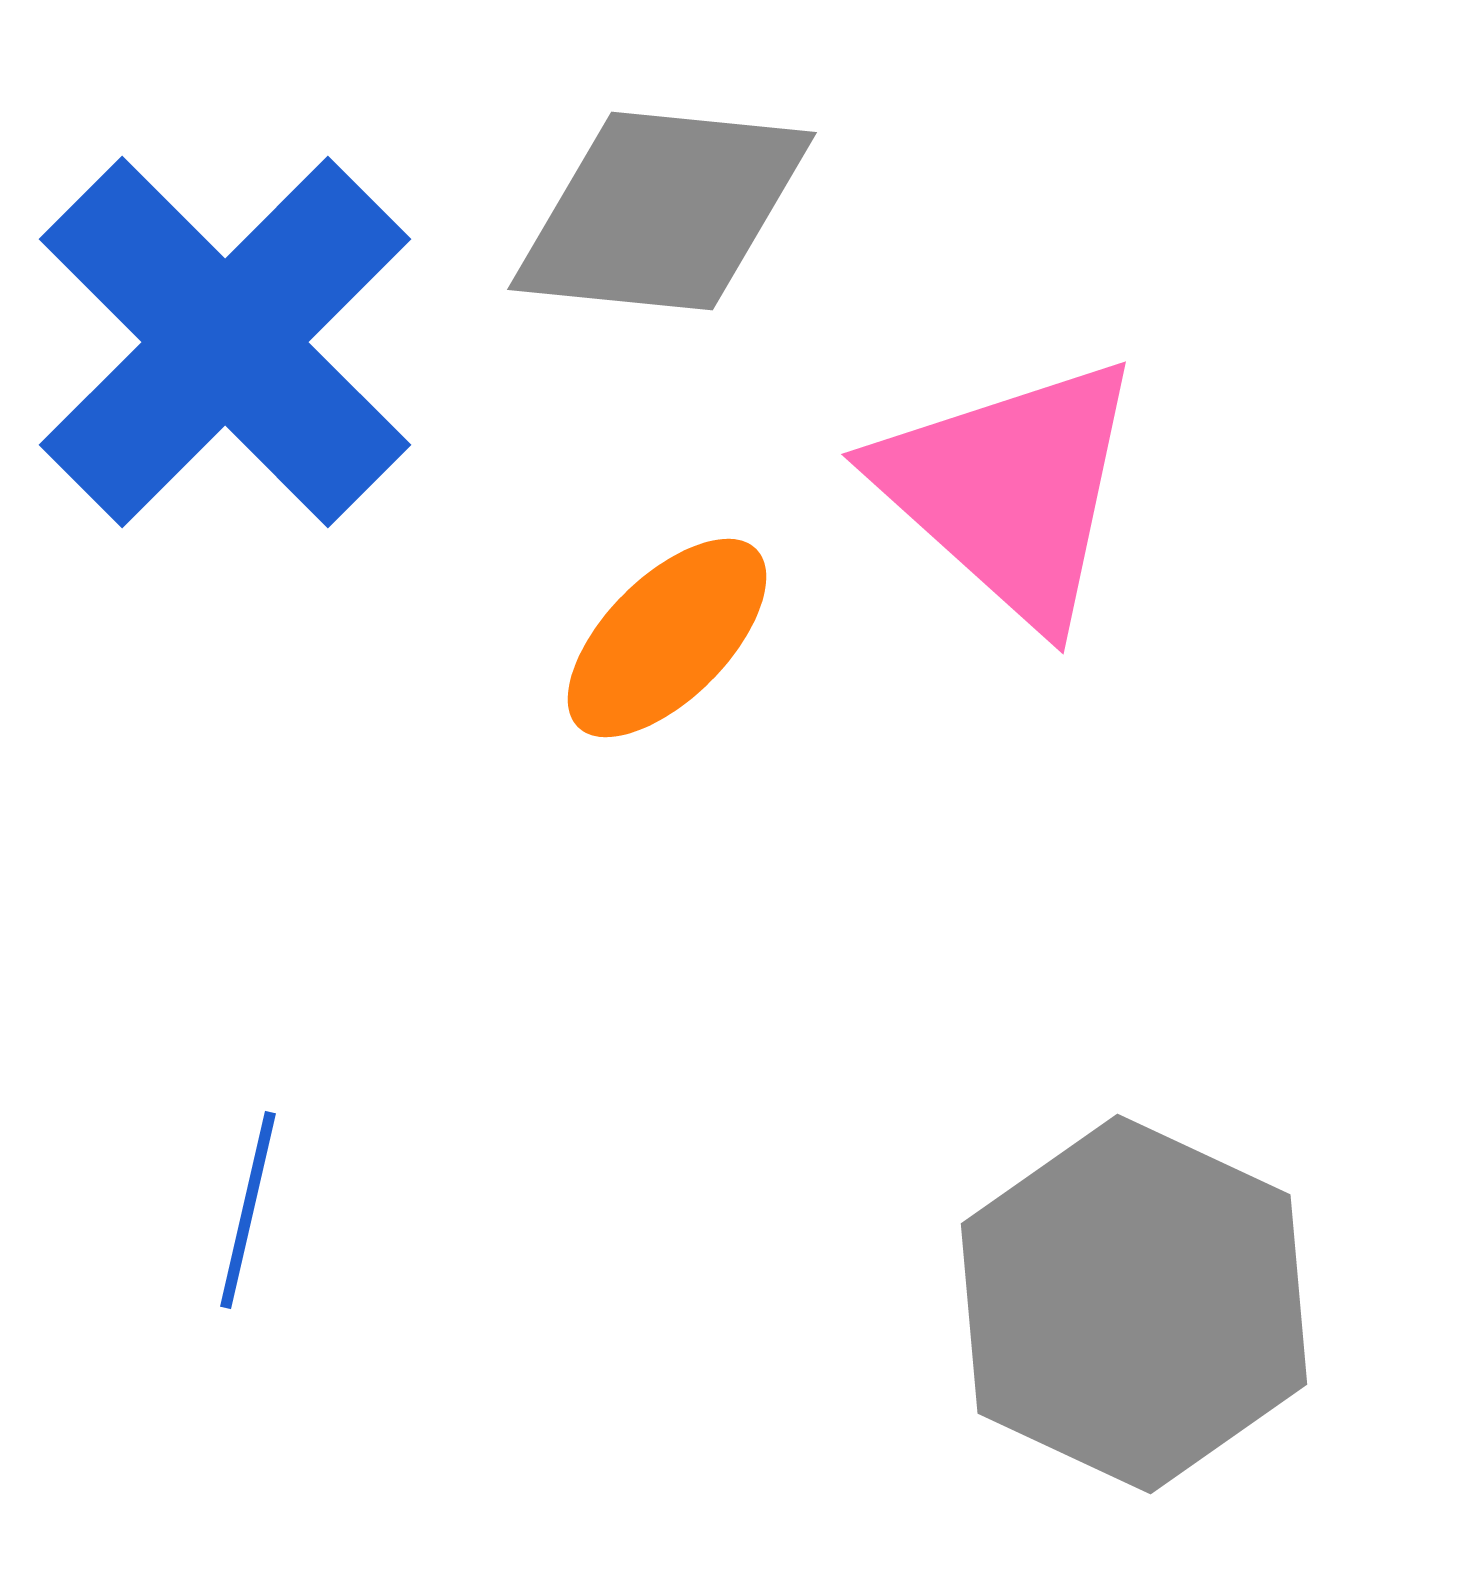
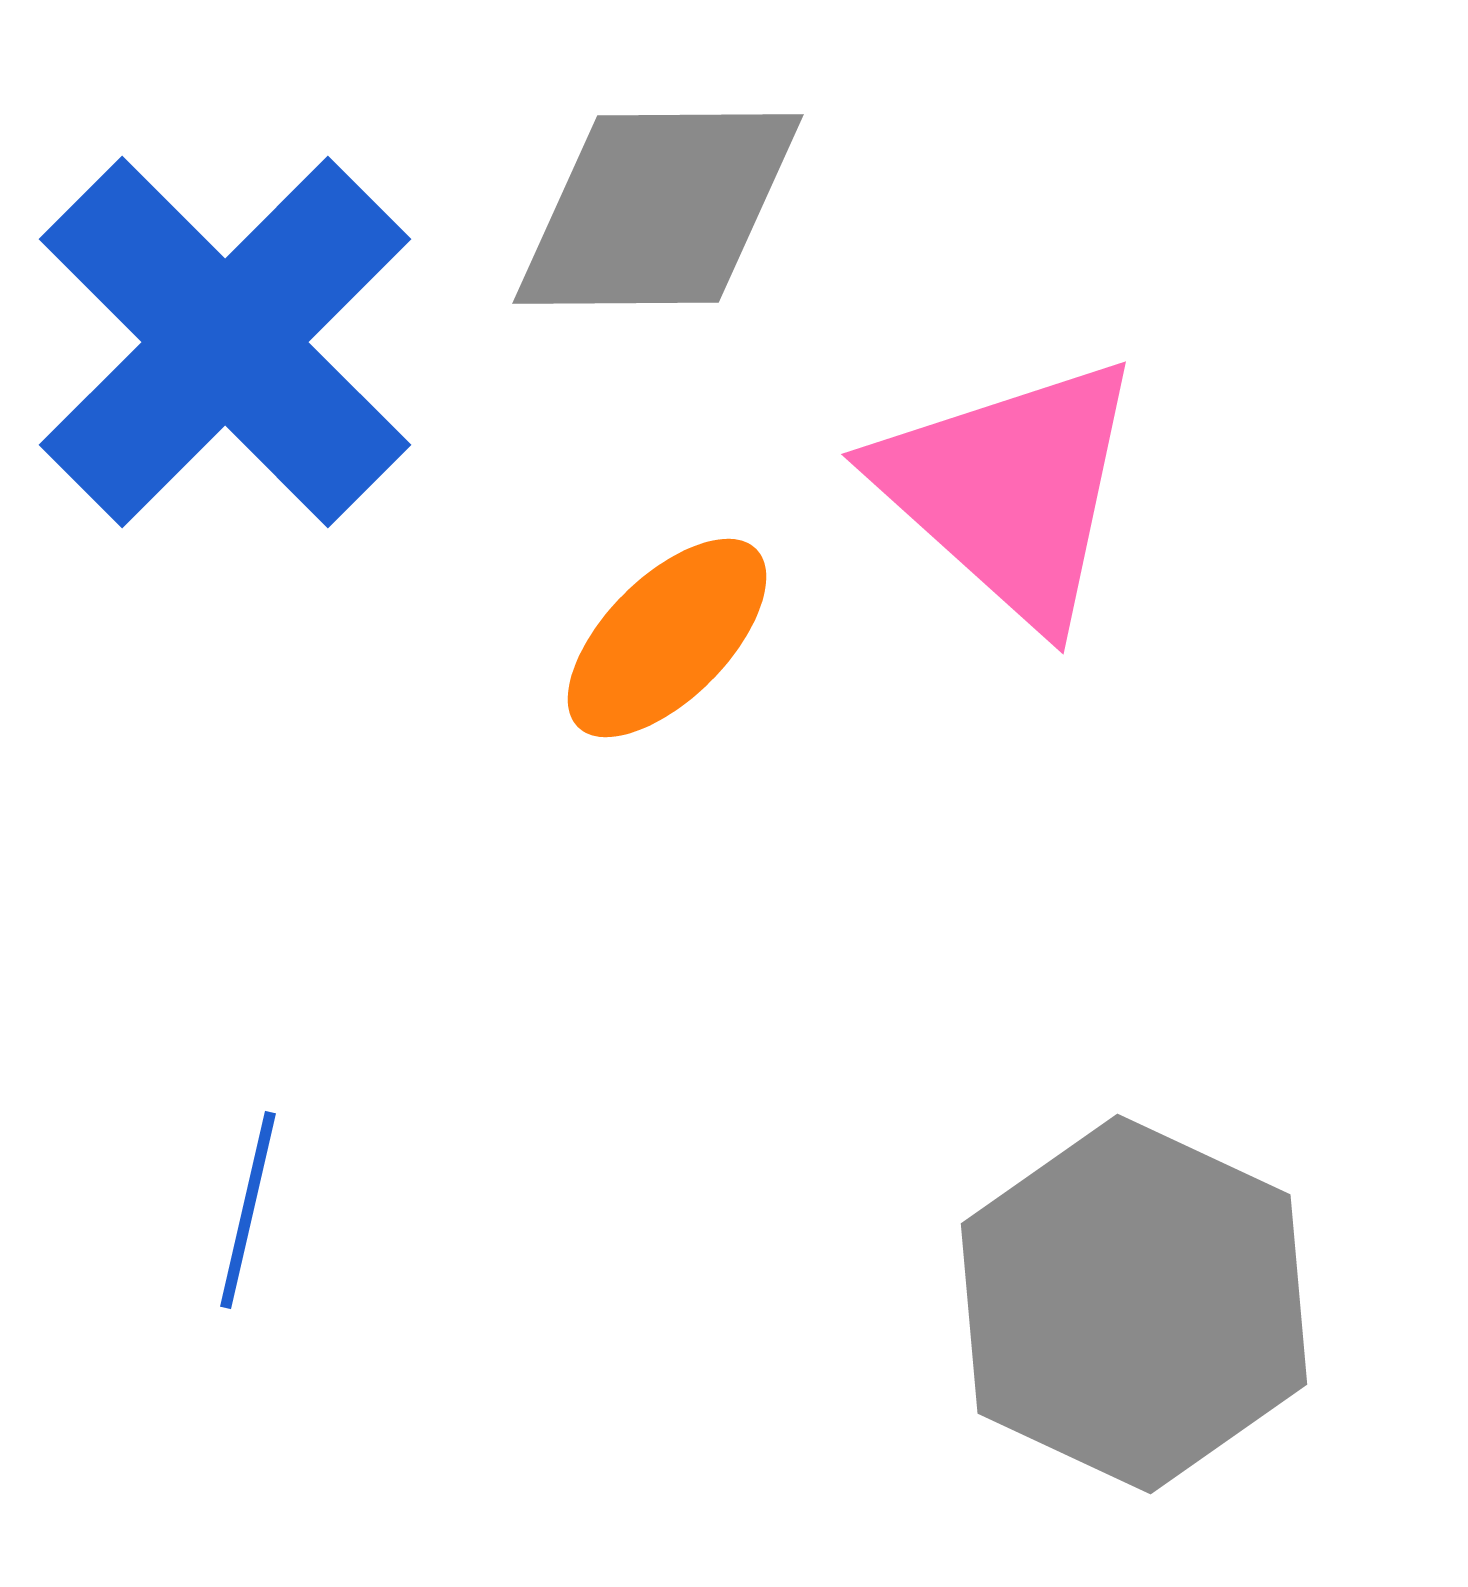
gray diamond: moved 4 px left, 2 px up; rotated 6 degrees counterclockwise
